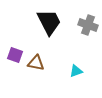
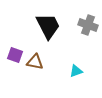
black trapezoid: moved 1 px left, 4 px down
brown triangle: moved 1 px left, 1 px up
